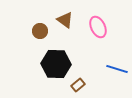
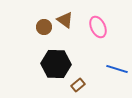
brown circle: moved 4 px right, 4 px up
